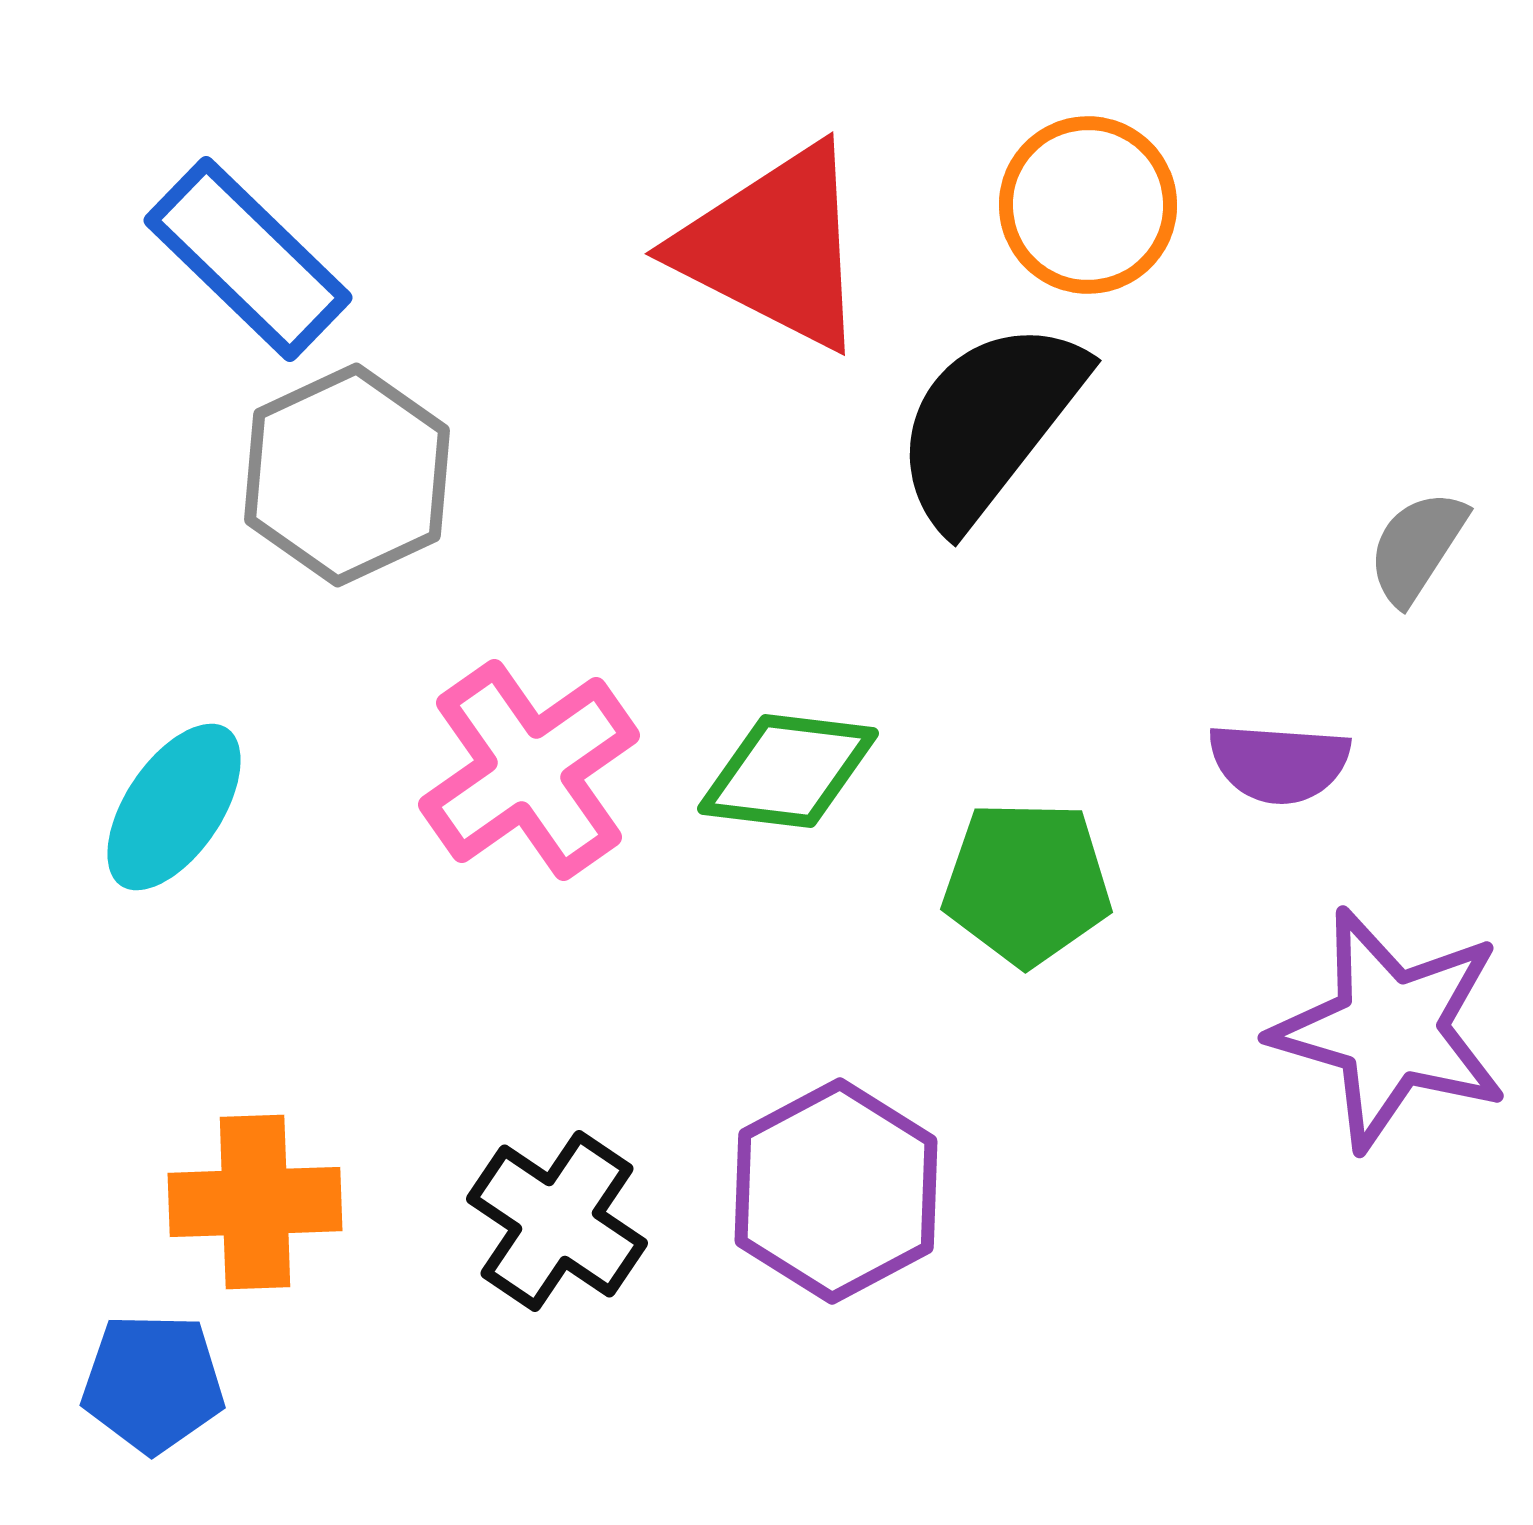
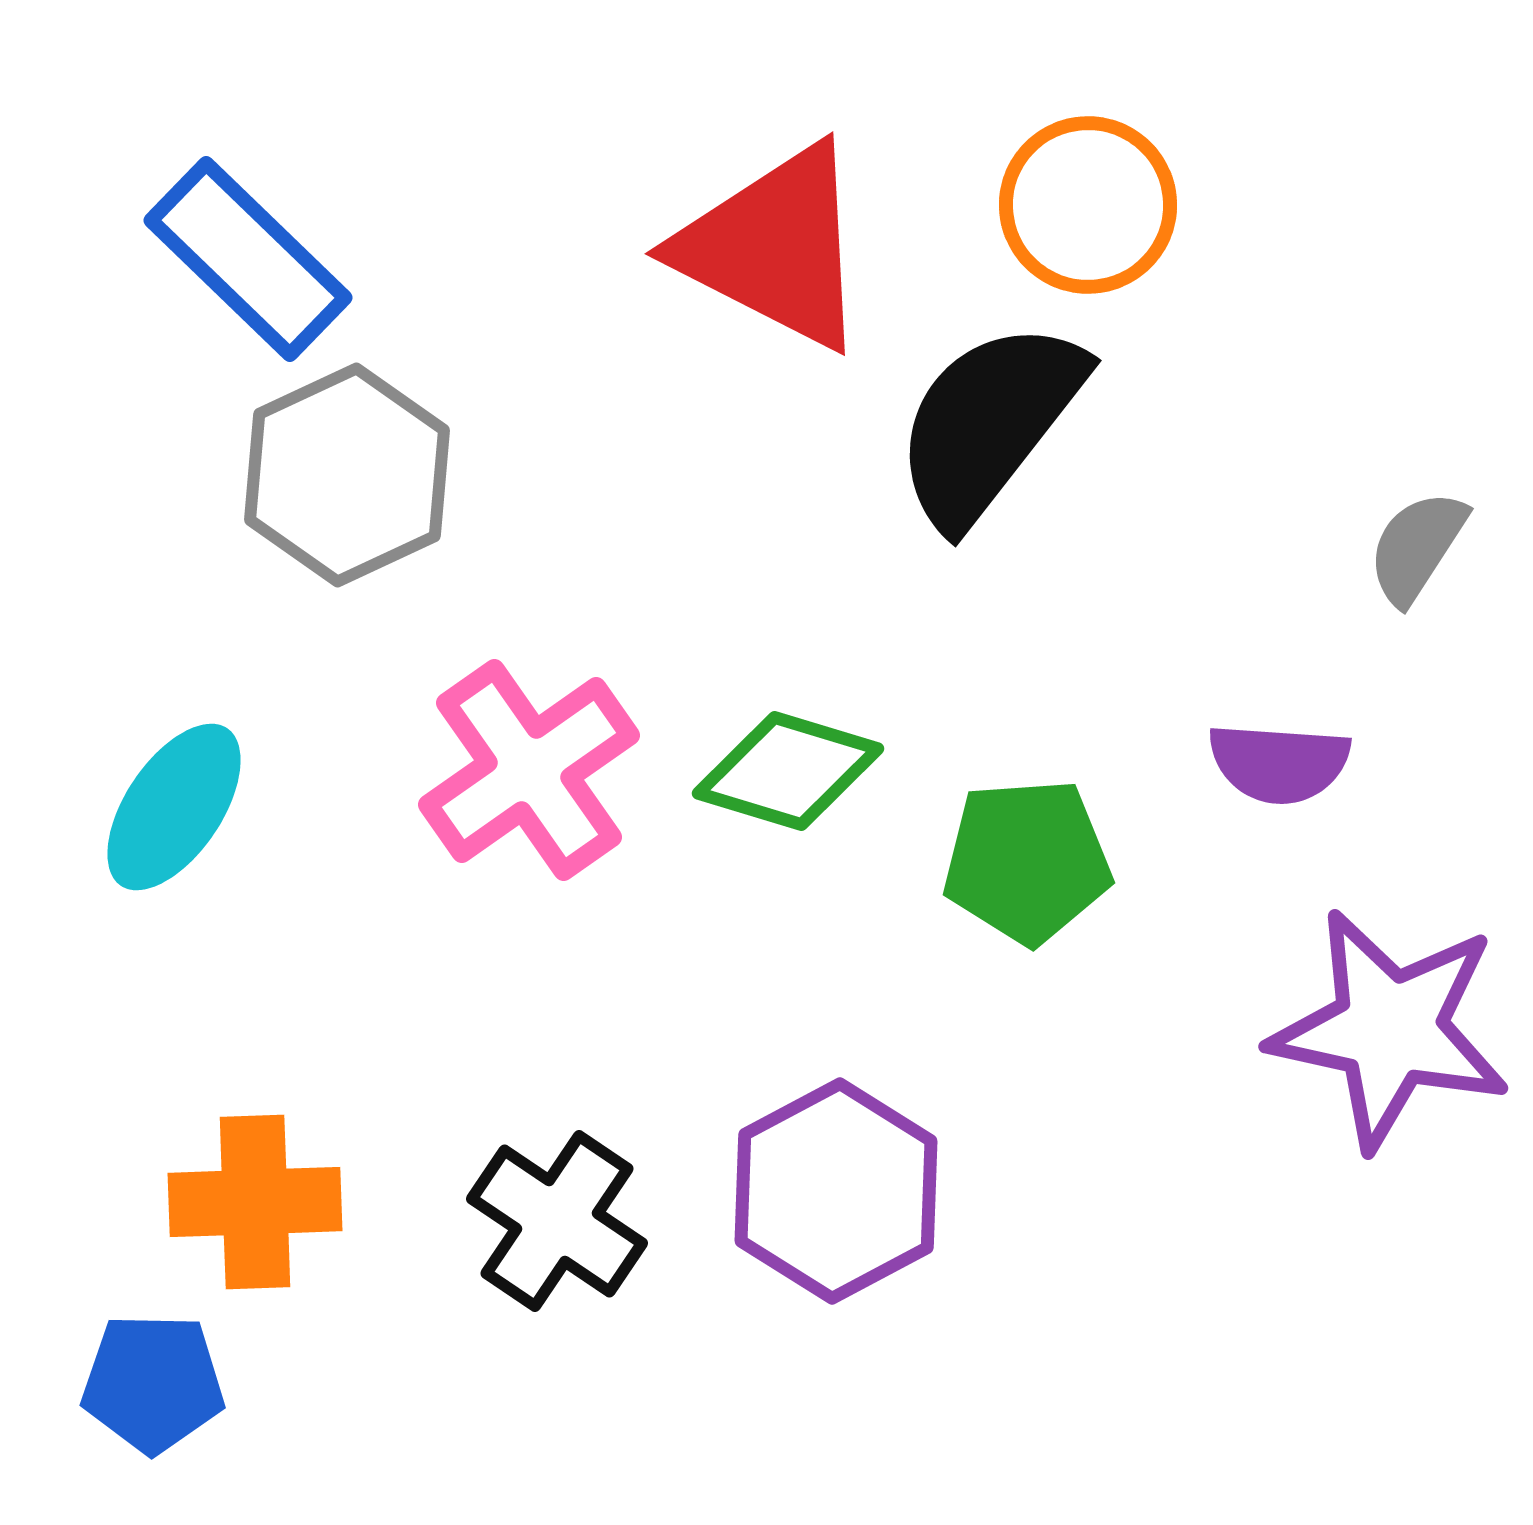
green diamond: rotated 10 degrees clockwise
green pentagon: moved 22 px up; rotated 5 degrees counterclockwise
purple star: rotated 4 degrees counterclockwise
